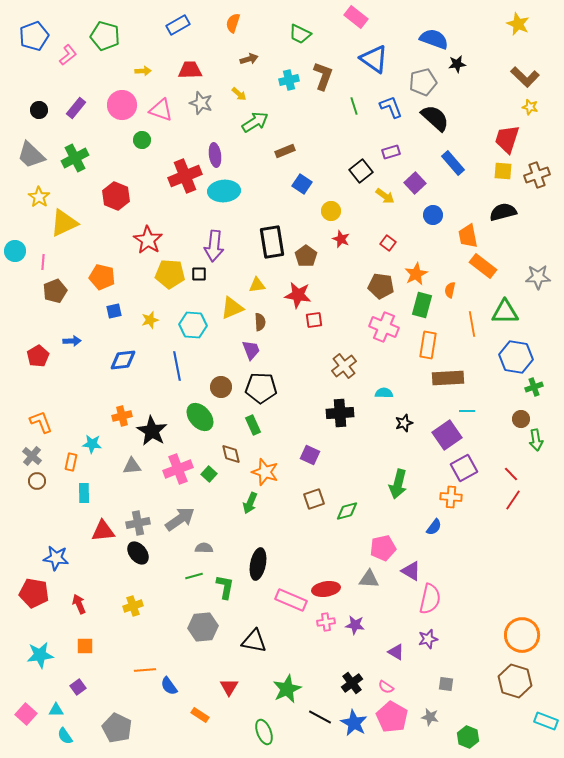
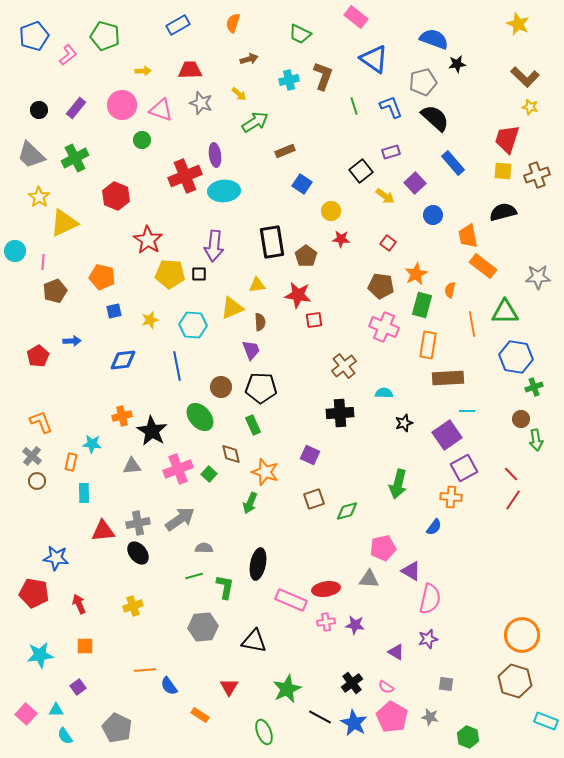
red star at (341, 239): rotated 18 degrees counterclockwise
